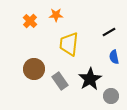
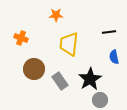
orange cross: moved 9 px left, 17 px down; rotated 24 degrees counterclockwise
black line: rotated 24 degrees clockwise
gray circle: moved 11 px left, 4 px down
